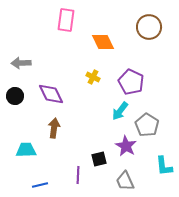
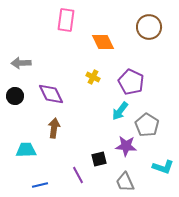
purple star: rotated 25 degrees counterclockwise
cyan L-shape: moved 1 px left, 1 px down; rotated 65 degrees counterclockwise
purple line: rotated 30 degrees counterclockwise
gray trapezoid: moved 1 px down
